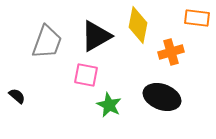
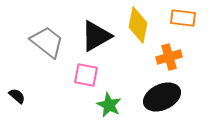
orange rectangle: moved 14 px left
gray trapezoid: rotated 72 degrees counterclockwise
orange cross: moved 2 px left, 5 px down
black ellipse: rotated 45 degrees counterclockwise
